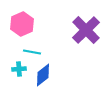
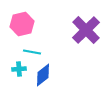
pink hexagon: rotated 10 degrees clockwise
